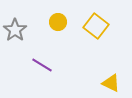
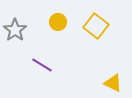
yellow triangle: moved 2 px right
